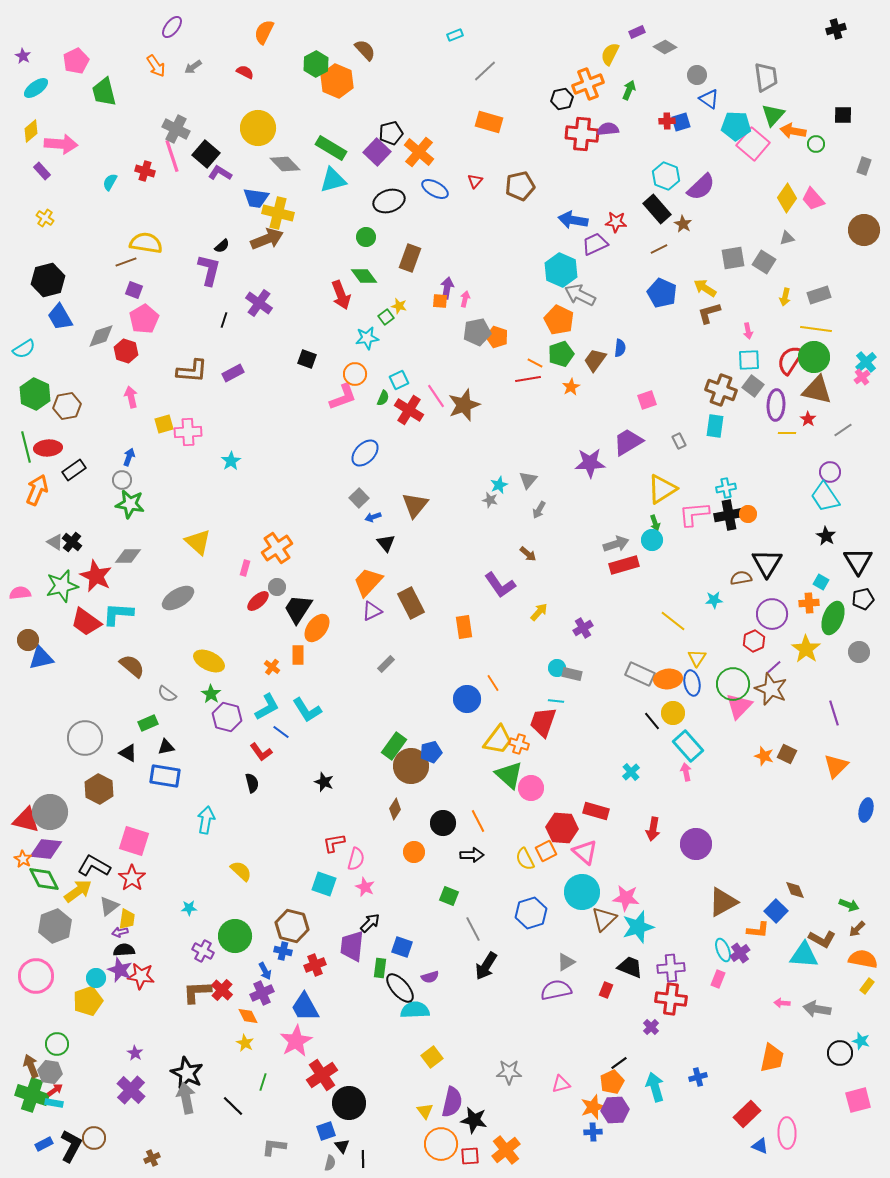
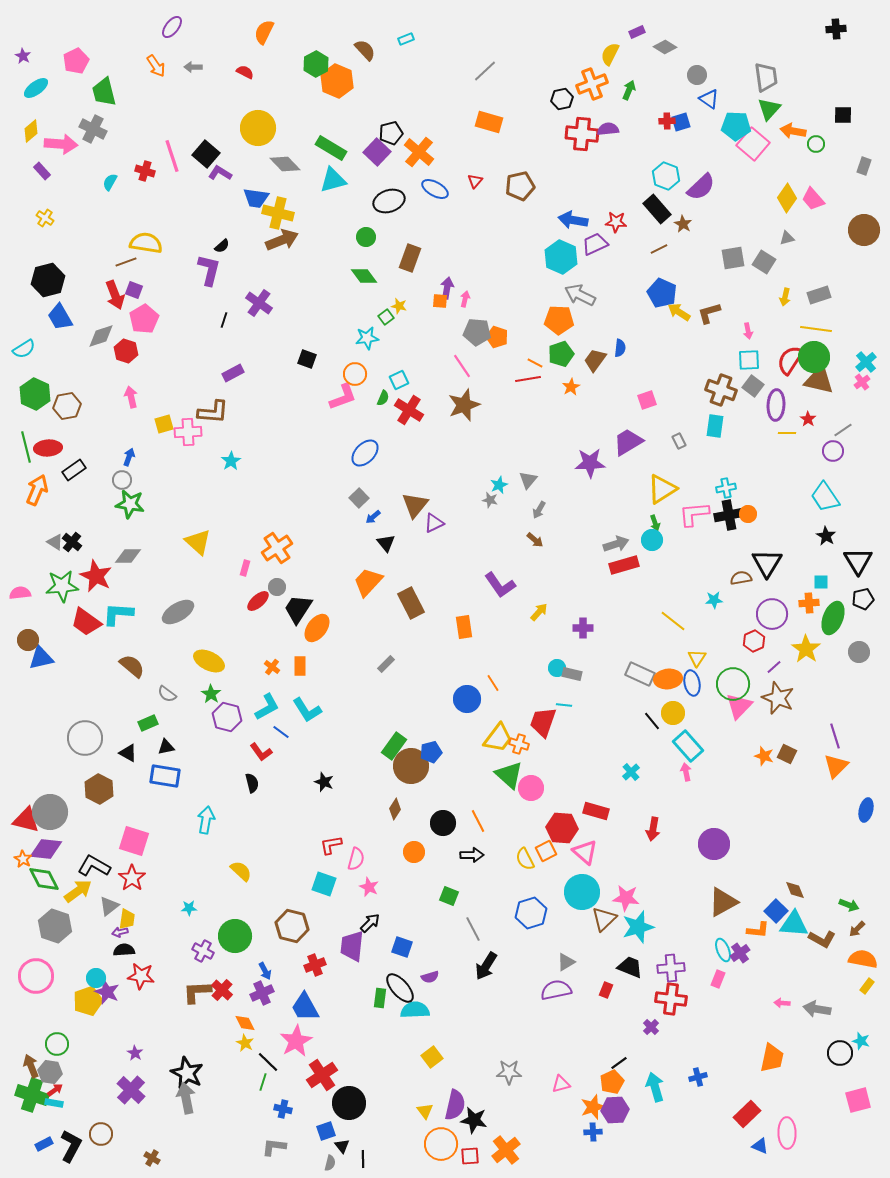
black cross at (836, 29): rotated 12 degrees clockwise
cyan rectangle at (455, 35): moved 49 px left, 4 px down
gray arrow at (193, 67): rotated 36 degrees clockwise
orange cross at (588, 84): moved 4 px right
green triangle at (773, 115): moved 4 px left, 6 px up
gray cross at (176, 129): moved 83 px left
brown arrow at (267, 239): moved 15 px right, 1 px down
cyan hexagon at (561, 270): moved 13 px up
yellow arrow at (705, 288): moved 26 px left, 24 px down
red arrow at (341, 295): moved 226 px left
orange pentagon at (559, 320): rotated 24 degrees counterclockwise
gray pentagon at (477, 332): rotated 16 degrees clockwise
brown L-shape at (192, 371): moved 21 px right, 41 px down
pink cross at (862, 377): moved 5 px down
brown triangle at (817, 390): moved 2 px right, 10 px up
pink line at (436, 396): moved 26 px right, 30 px up
purple circle at (830, 472): moved 3 px right, 21 px up
blue arrow at (373, 517): rotated 21 degrees counterclockwise
brown arrow at (528, 554): moved 7 px right, 14 px up
cyan square at (821, 582): rotated 28 degrees counterclockwise
green star at (62, 586): rotated 8 degrees clockwise
gray ellipse at (178, 598): moved 14 px down
purple triangle at (372, 611): moved 62 px right, 88 px up
purple cross at (583, 628): rotated 30 degrees clockwise
orange rectangle at (298, 655): moved 2 px right, 11 px down
brown star at (771, 689): moved 7 px right, 9 px down
cyan line at (556, 701): moved 8 px right, 4 px down
purple line at (834, 713): moved 1 px right, 23 px down
yellow trapezoid at (498, 740): moved 2 px up
red L-shape at (334, 843): moved 3 px left, 2 px down
purple circle at (696, 844): moved 18 px right
pink star at (365, 887): moved 4 px right
gray hexagon at (55, 926): rotated 20 degrees counterclockwise
blue cross at (283, 951): moved 158 px down
cyan triangle at (804, 955): moved 10 px left, 31 px up
green rectangle at (380, 968): moved 30 px down
purple star at (120, 970): moved 13 px left, 22 px down
orange diamond at (248, 1016): moved 3 px left, 7 px down
purple semicircle at (452, 1102): moved 3 px right, 3 px down
black line at (233, 1106): moved 35 px right, 44 px up
brown circle at (94, 1138): moved 7 px right, 4 px up
brown cross at (152, 1158): rotated 35 degrees counterclockwise
